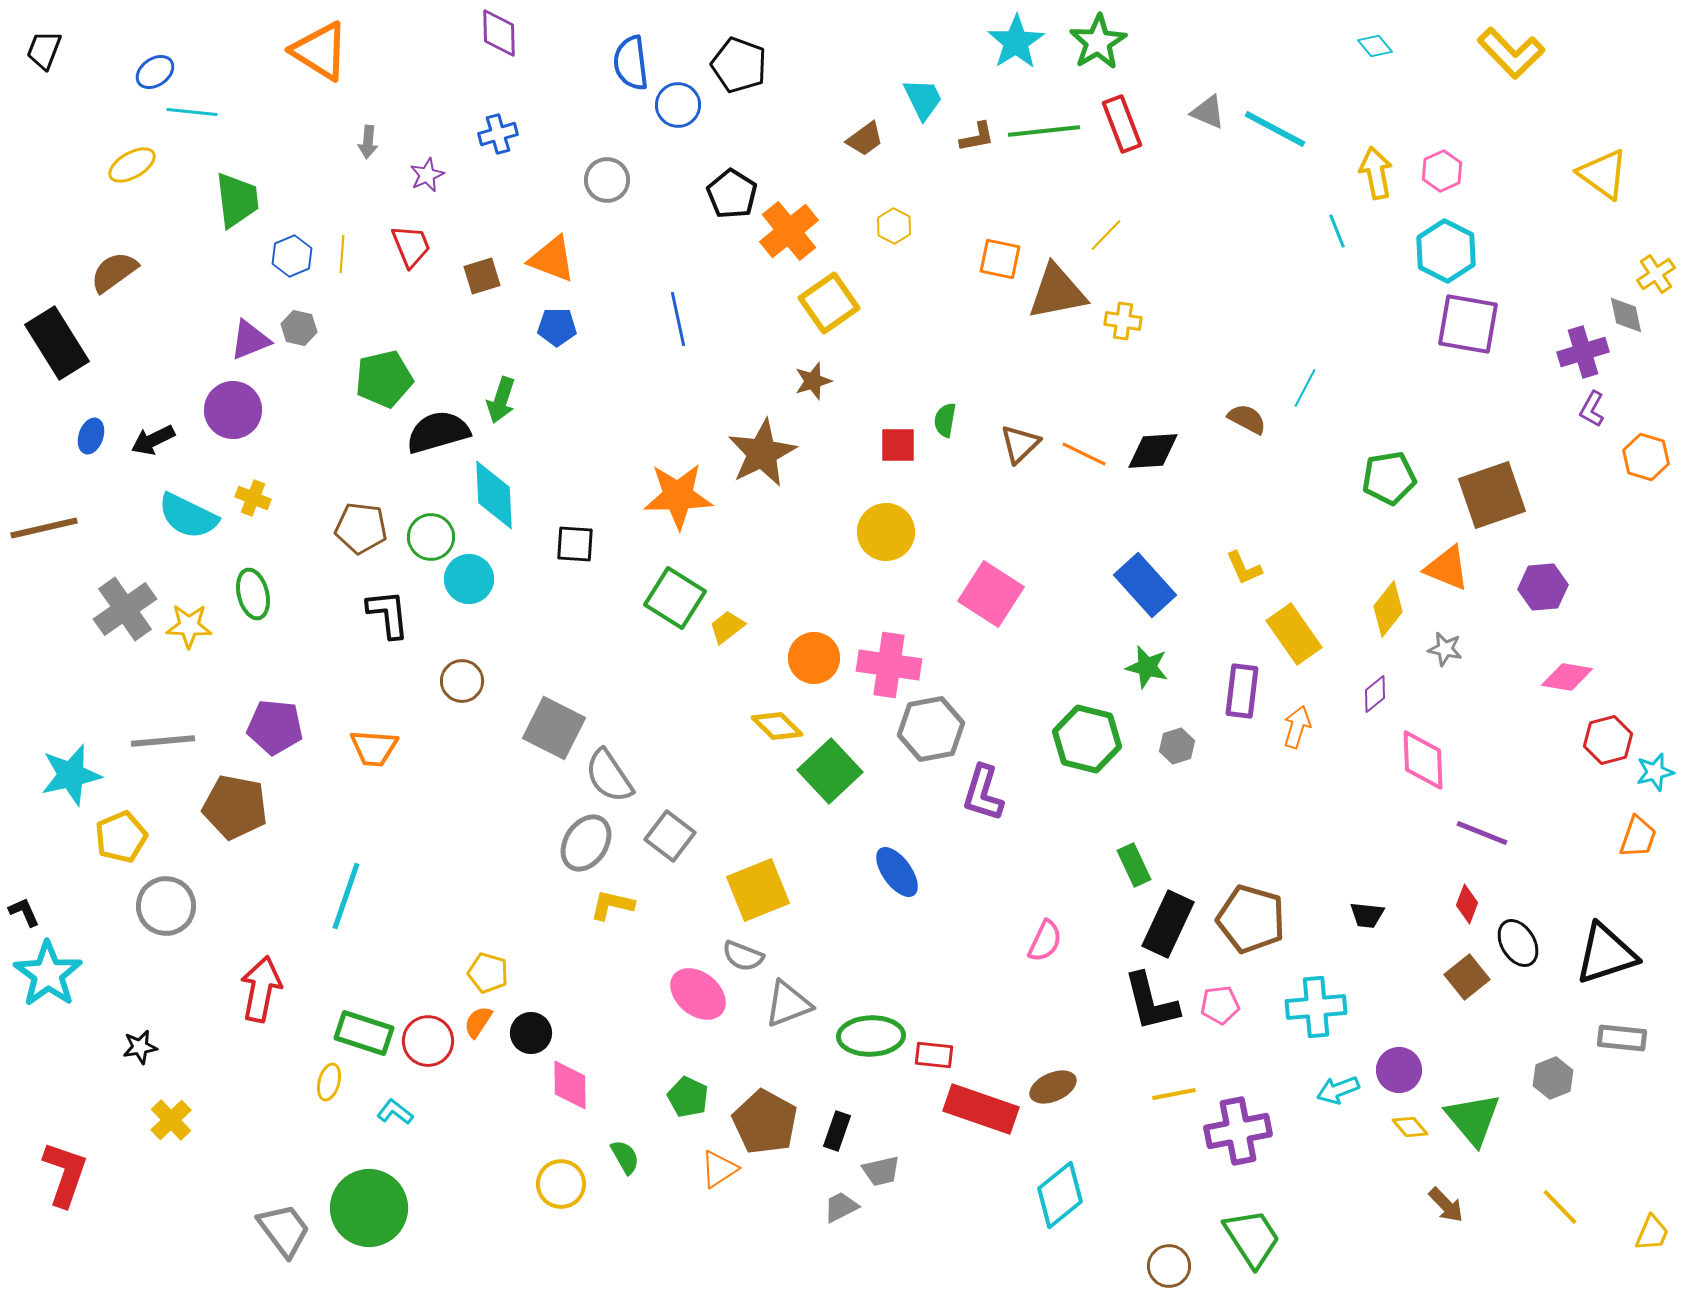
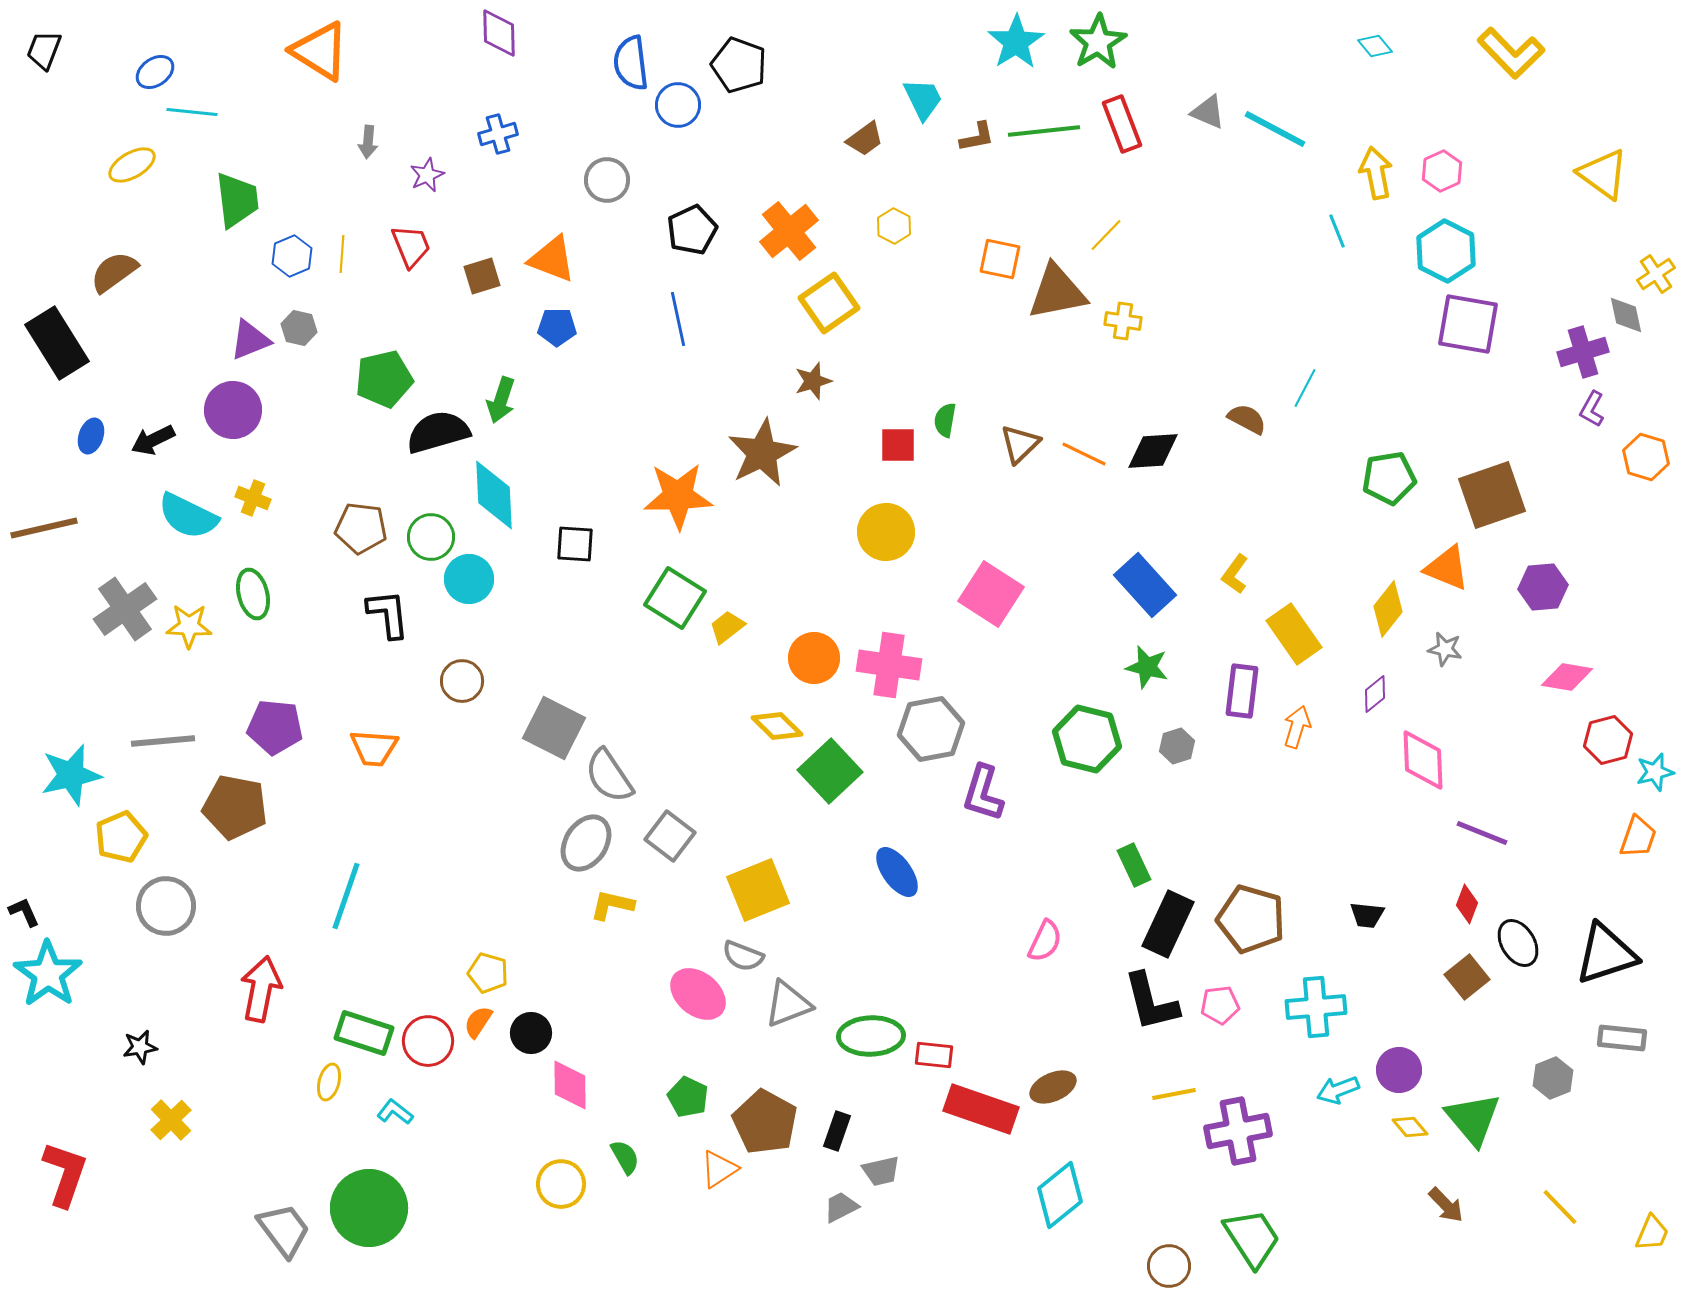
black pentagon at (732, 194): moved 40 px left, 36 px down; rotated 15 degrees clockwise
yellow L-shape at (1244, 568): moved 9 px left, 6 px down; rotated 60 degrees clockwise
